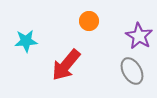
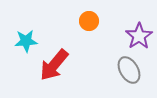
purple star: rotated 8 degrees clockwise
red arrow: moved 12 px left
gray ellipse: moved 3 px left, 1 px up
